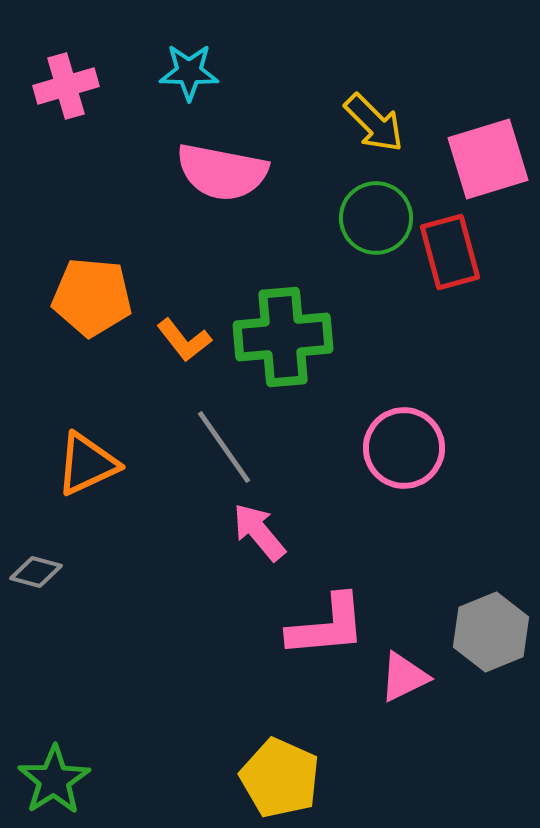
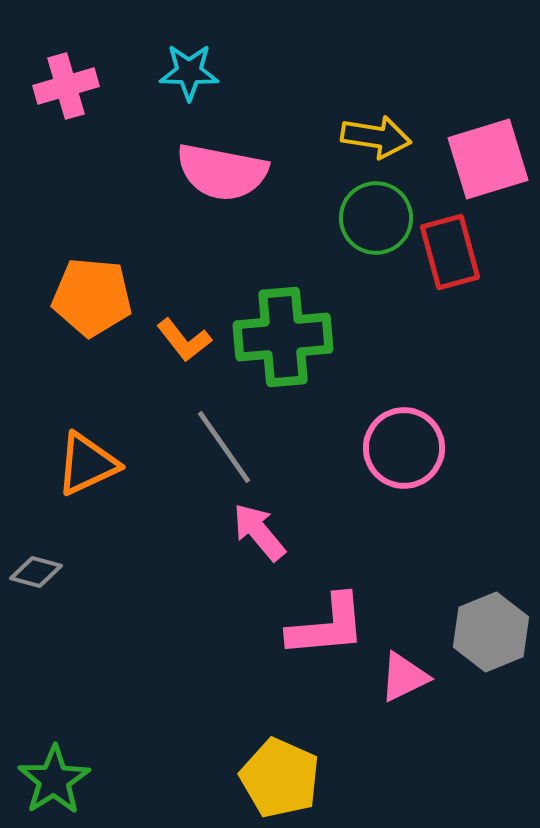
yellow arrow: moved 2 px right, 14 px down; rotated 36 degrees counterclockwise
